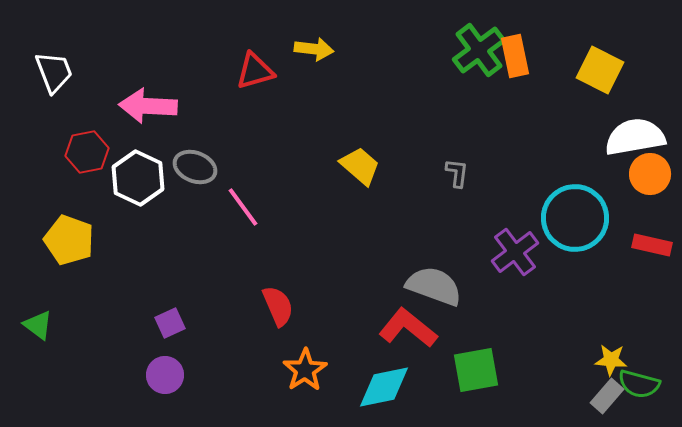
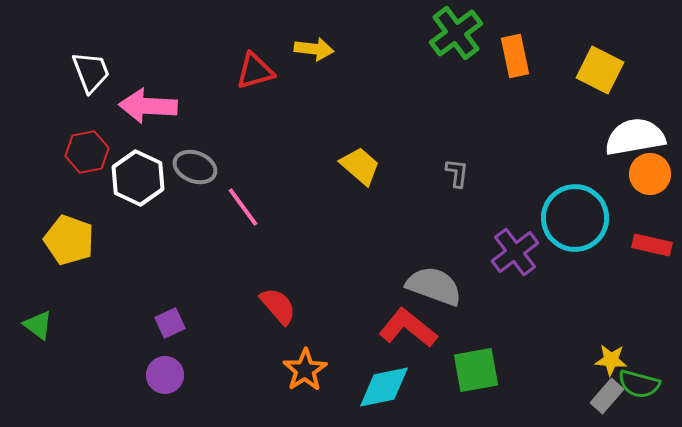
green cross: moved 23 px left, 17 px up
white trapezoid: moved 37 px right
red semicircle: rotated 18 degrees counterclockwise
